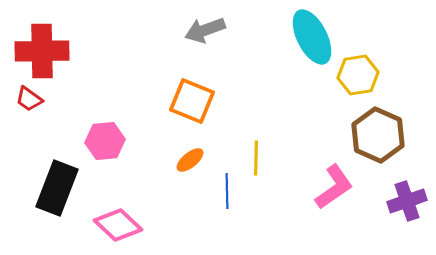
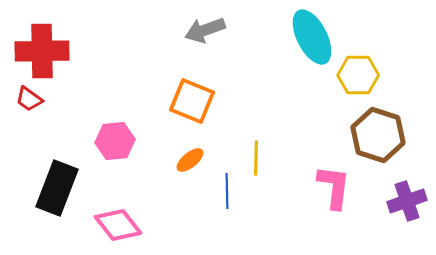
yellow hexagon: rotated 9 degrees clockwise
brown hexagon: rotated 6 degrees counterclockwise
pink hexagon: moved 10 px right
pink L-shape: rotated 48 degrees counterclockwise
pink diamond: rotated 9 degrees clockwise
